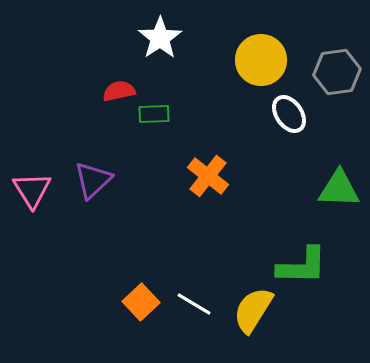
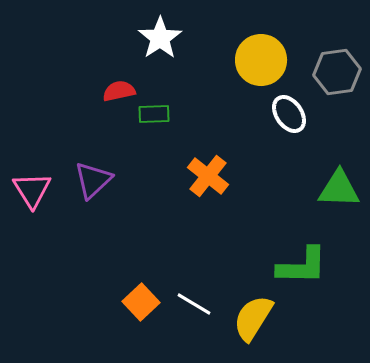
yellow semicircle: moved 8 px down
